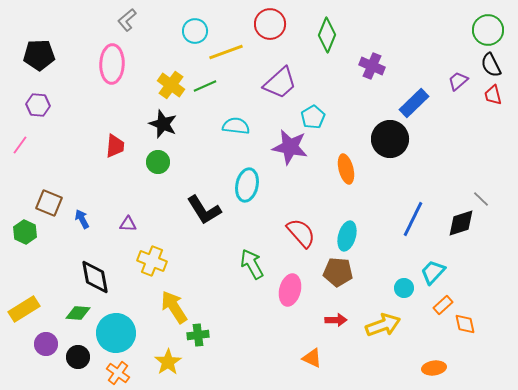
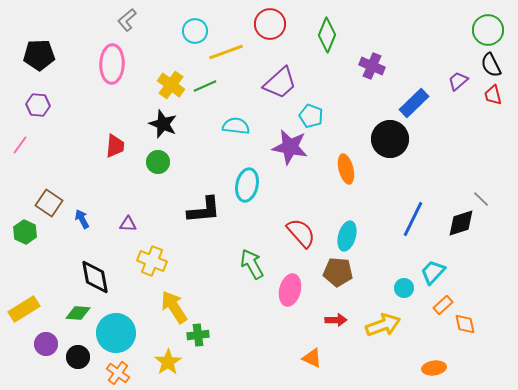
cyan pentagon at (313, 117): moved 2 px left, 1 px up; rotated 20 degrees counterclockwise
brown square at (49, 203): rotated 12 degrees clockwise
black L-shape at (204, 210): rotated 63 degrees counterclockwise
